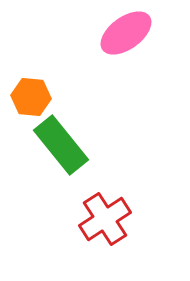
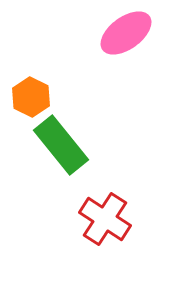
orange hexagon: rotated 21 degrees clockwise
red cross: rotated 24 degrees counterclockwise
